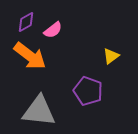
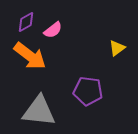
yellow triangle: moved 6 px right, 8 px up
purple pentagon: rotated 12 degrees counterclockwise
